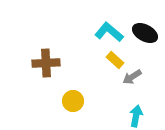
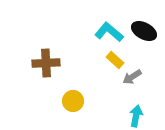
black ellipse: moved 1 px left, 2 px up
